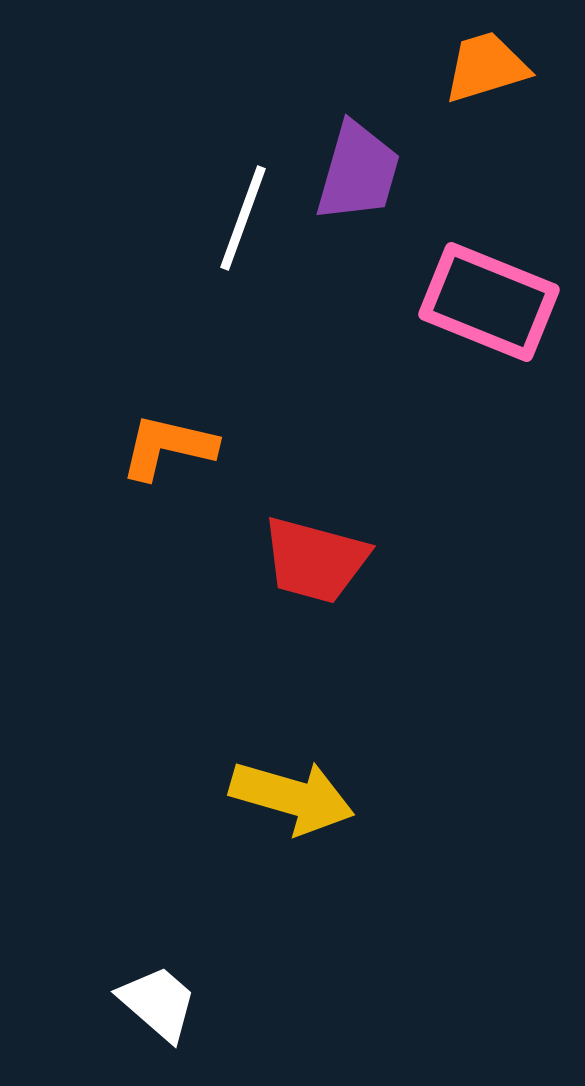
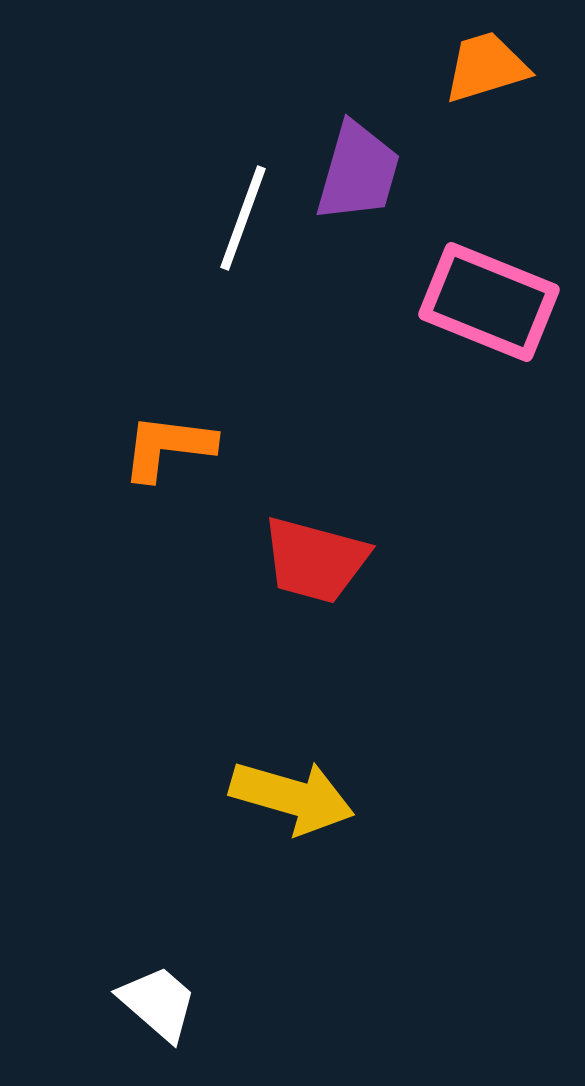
orange L-shape: rotated 6 degrees counterclockwise
